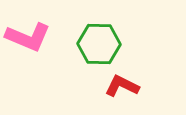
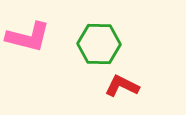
pink L-shape: rotated 9 degrees counterclockwise
